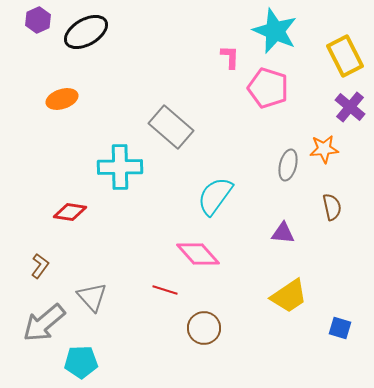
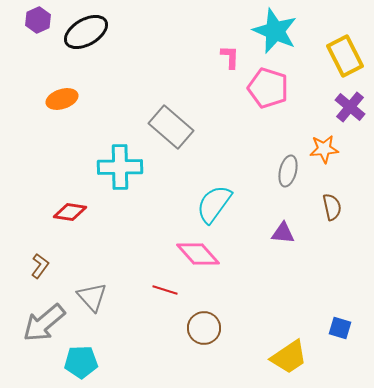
gray ellipse: moved 6 px down
cyan semicircle: moved 1 px left, 8 px down
yellow trapezoid: moved 61 px down
